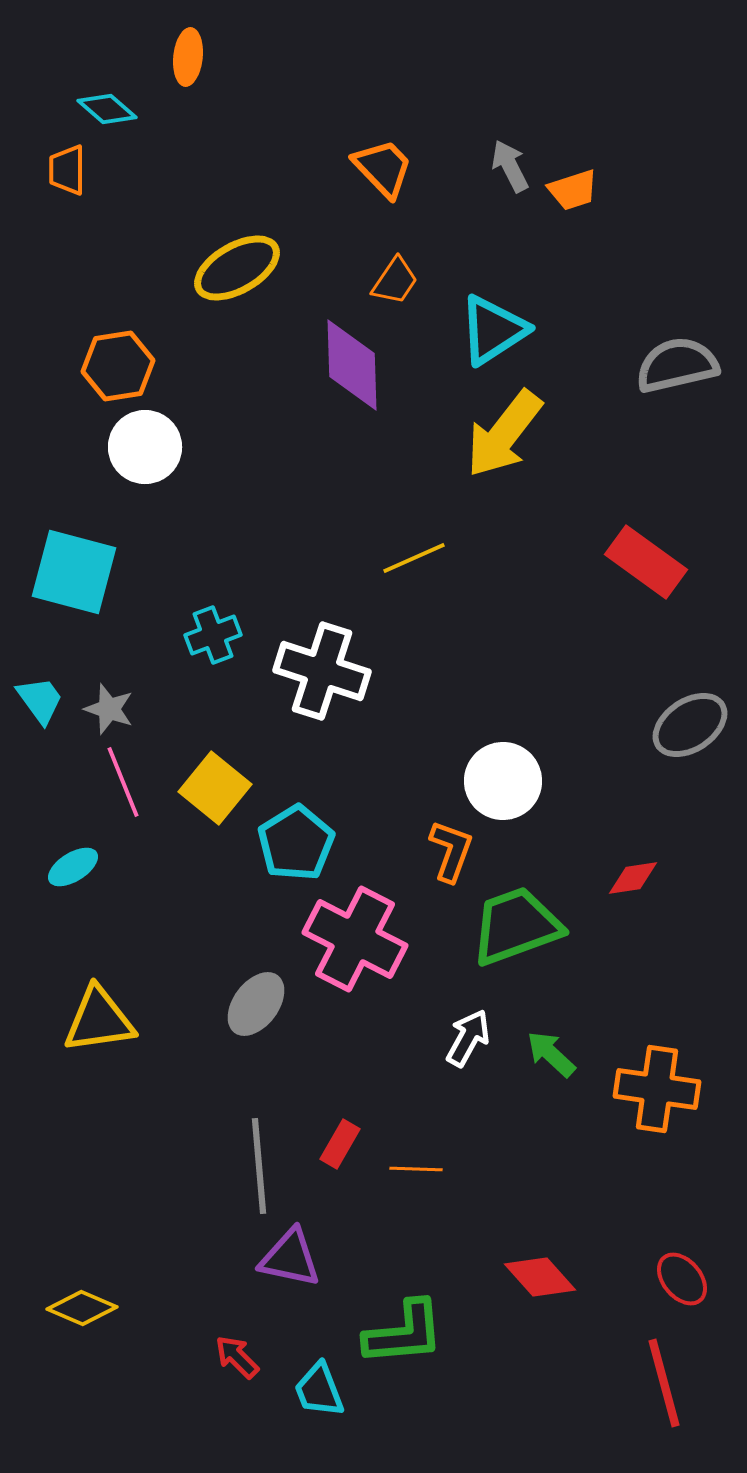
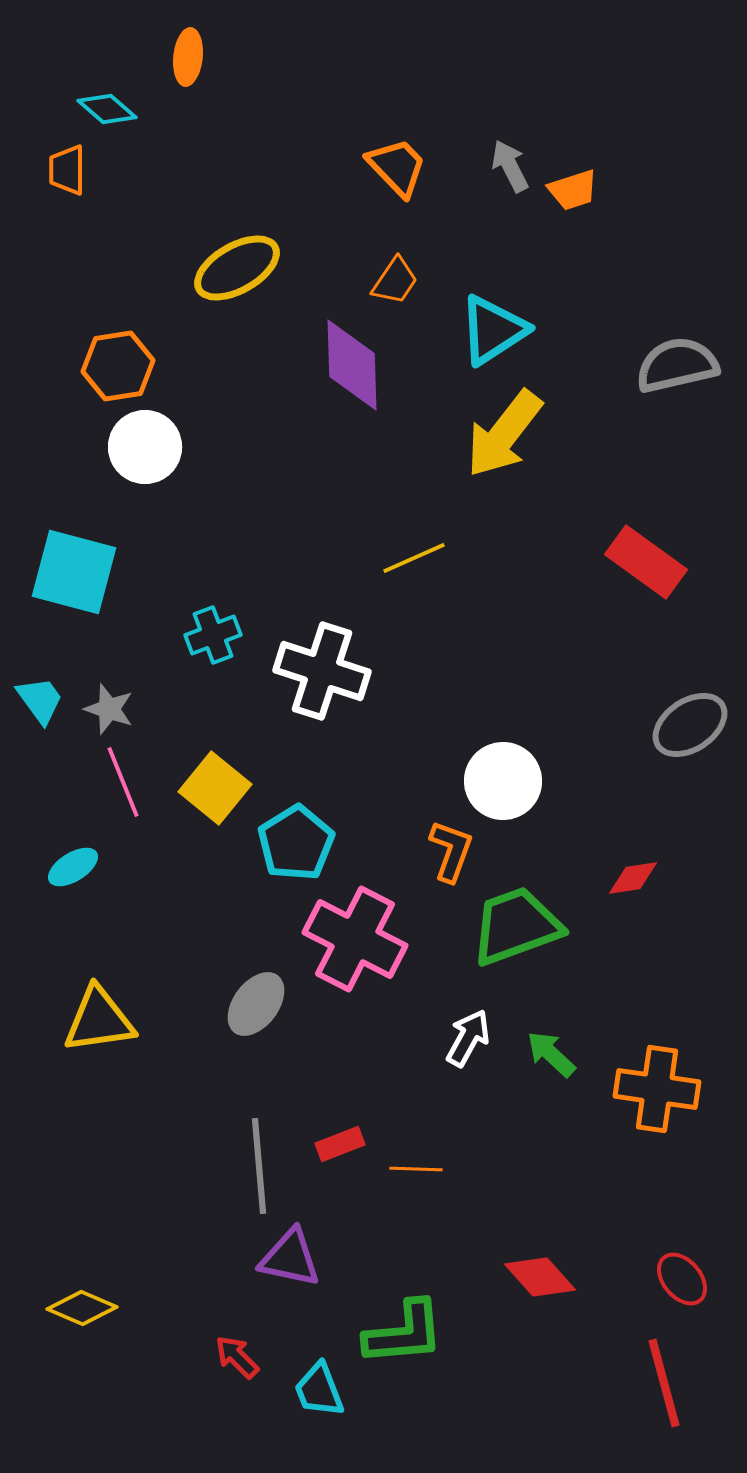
orange trapezoid at (383, 168): moved 14 px right, 1 px up
red rectangle at (340, 1144): rotated 39 degrees clockwise
